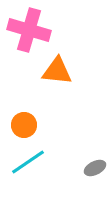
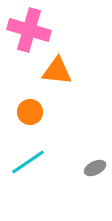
orange circle: moved 6 px right, 13 px up
